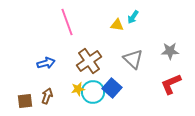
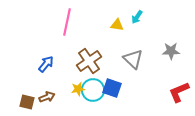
cyan arrow: moved 4 px right
pink line: rotated 32 degrees clockwise
gray star: moved 1 px right
blue arrow: moved 1 px down; rotated 36 degrees counterclockwise
red L-shape: moved 8 px right, 8 px down
blue square: rotated 24 degrees counterclockwise
cyan circle: moved 2 px up
brown arrow: moved 1 px down; rotated 49 degrees clockwise
brown square: moved 2 px right, 1 px down; rotated 21 degrees clockwise
